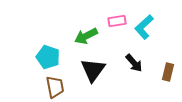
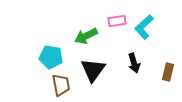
cyan pentagon: moved 3 px right; rotated 10 degrees counterclockwise
black arrow: rotated 24 degrees clockwise
brown trapezoid: moved 6 px right, 2 px up
